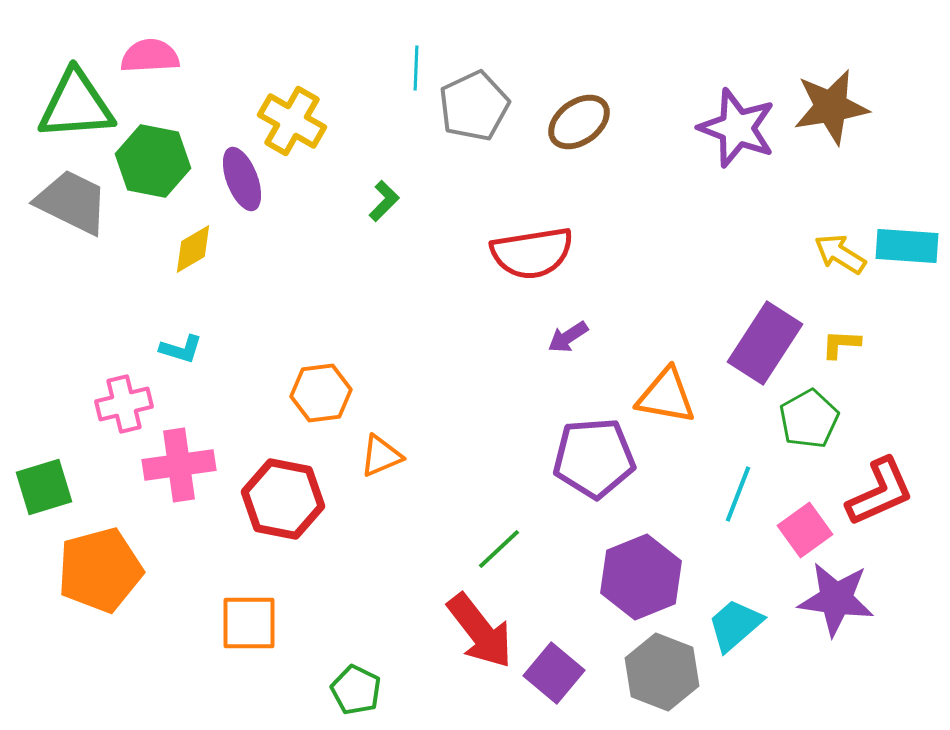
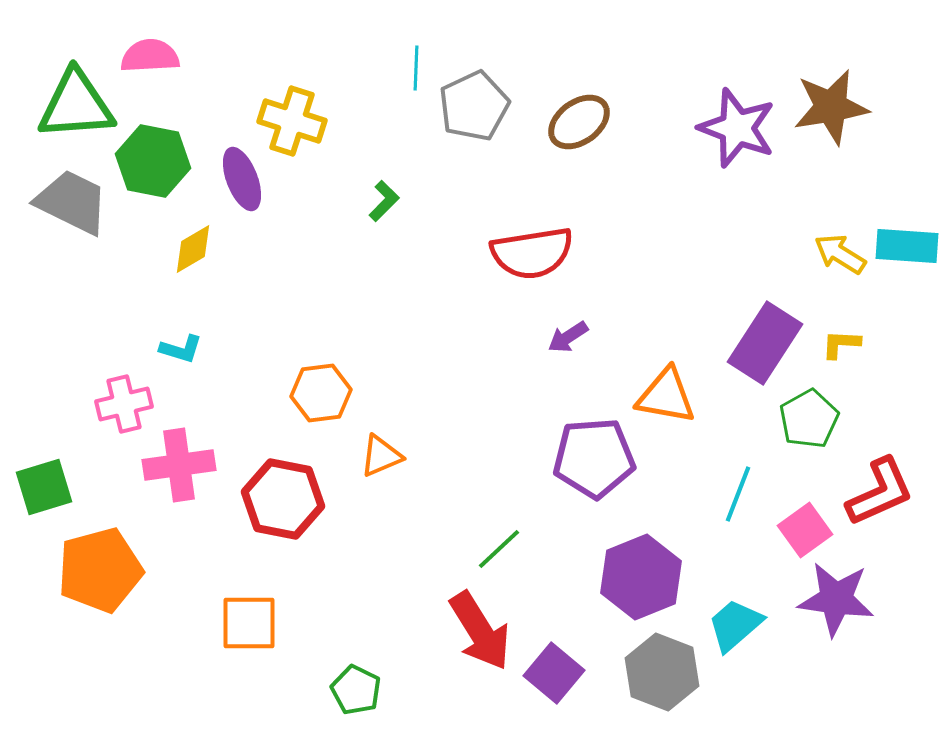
yellow cross at (292, 121): rotated 12 degrees counterclockwise
red arrow at (480, 631): rotated 6 degrees clockwise
